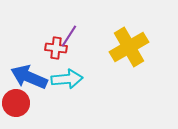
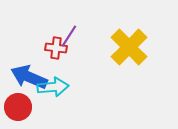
yellow cross: rotated 15 degrees counterclockwise
cyan arrow: moved 14 px left, 8 px down
red circle: moved 2 px right, 4 px down
